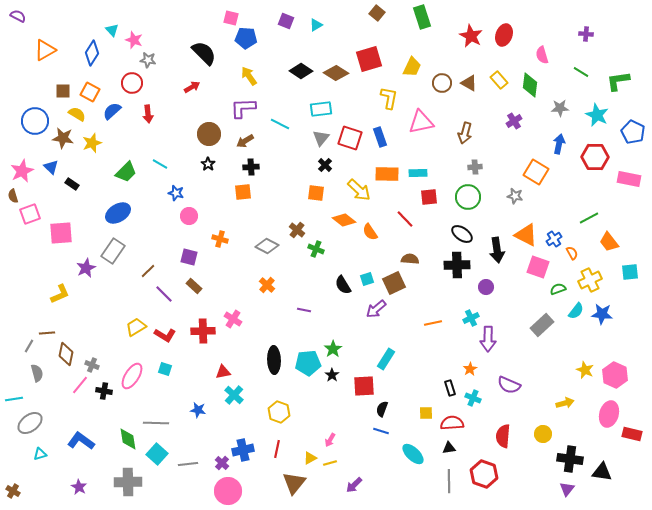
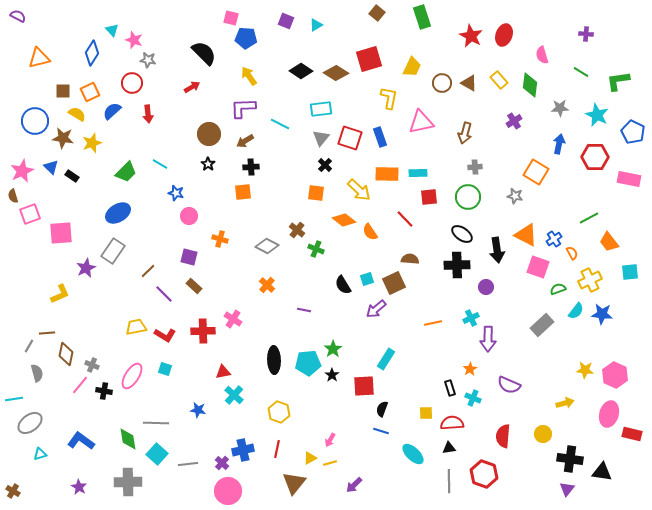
orange triangle at (45, 50): moved 6 px left, 8 px down; rotated 15 degrees clockwise
orange square at (90, 92): rotated 36 degrees clockwise
black rectangle at (72, 184): moved 8 px up
yellow trapezoid at (136, 327): rotated 20 degrees clockwise
yellow star at (585, 370): rotated 18 degrees counterclockwise
